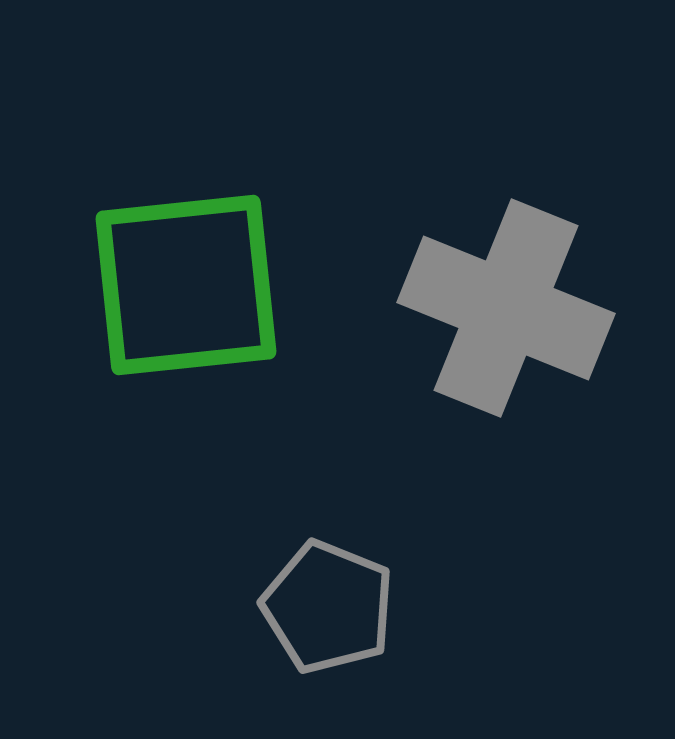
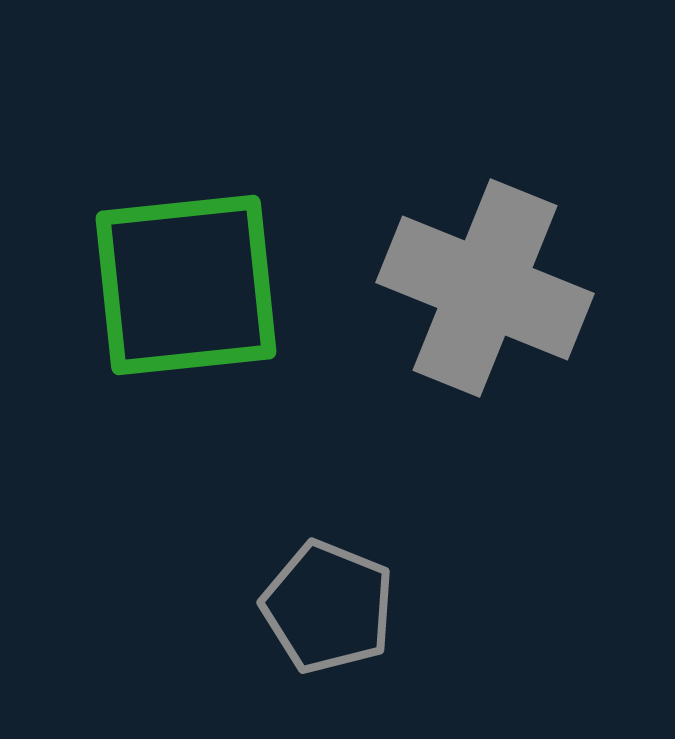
gray cross: moved 21 px left, 20 px up
